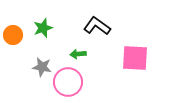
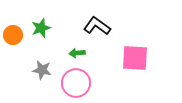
green star: moved 2 px left
green arrow: moved 1 px left, 1 px up
gray star: moved 3 px down
pink circle: moved 8 px right, 1 px down
